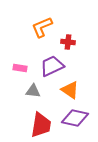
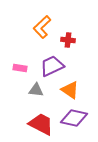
orange L-shape: rotated 20 degrees counterclockwise
red cross: moved 2 px up
gray triangle: moved 3 px right, 1 px up
purple diamond: moved 1 px left
red trapezoid: moved 1 px up; rotated 72 degrees counterclockwise
